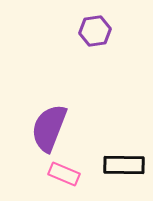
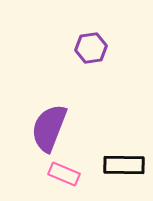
purple hexagon: moved 4 px left, 17 px down
